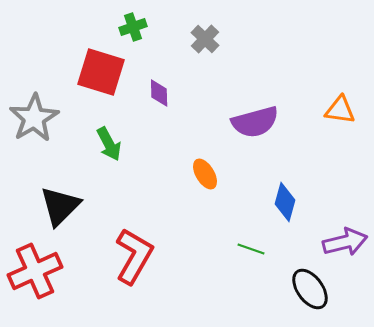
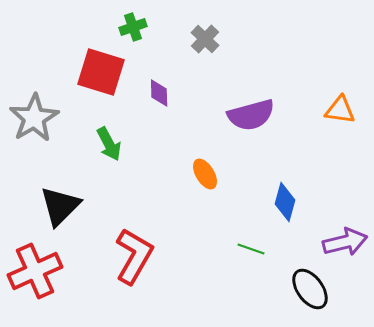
purple semicircle: moved 4 px left, 7 px up
